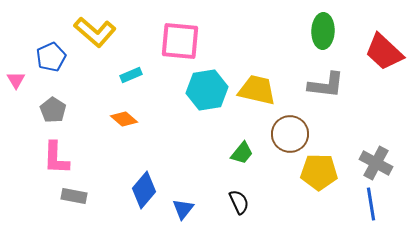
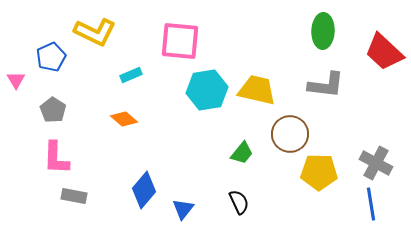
yellow L-shape: rotated 15 degrees counterclockwise
